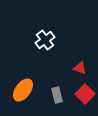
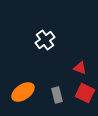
orange ellipse: moved 2 px down; rotated 20 degrees clockwise
red square: moved 1 px up; rotated 18 degrees counterclockwise
